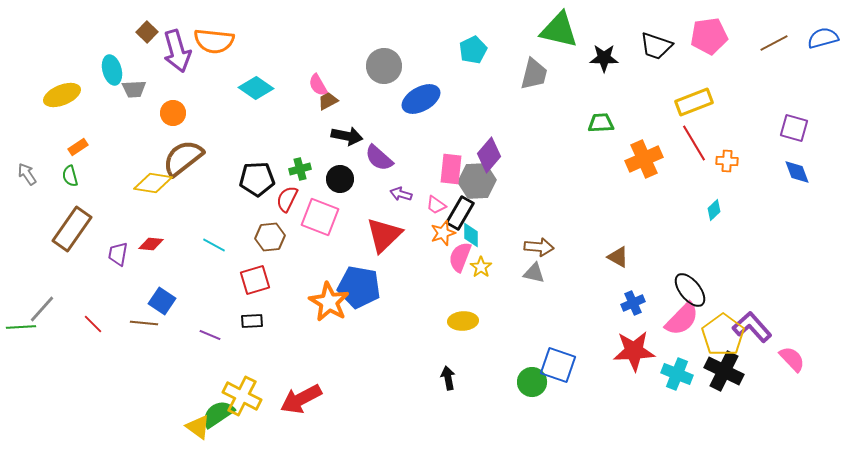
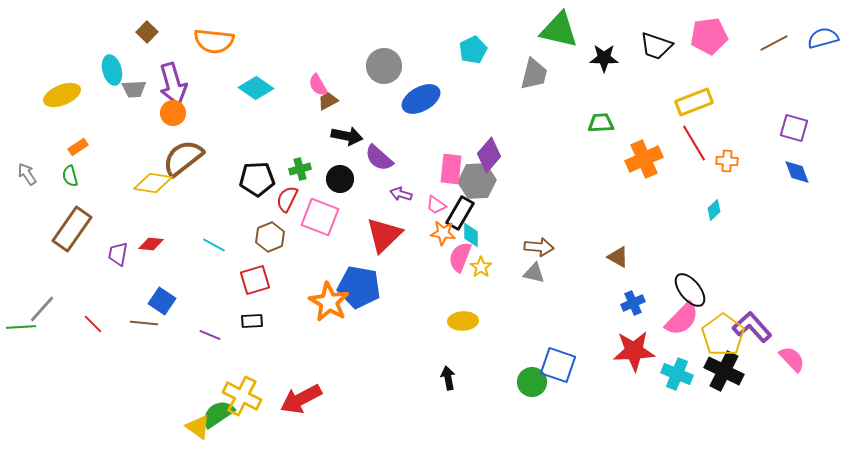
purple arrow at (177, 51): moved 4 px left, 33 px down
orange star at (443, 233): rotated 25 degrees clockwise
brown hexagon at (270, 237): rotated 16 degrees counterclockwise
